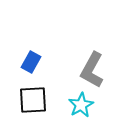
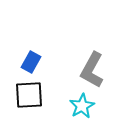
black square: moved 4 px left, 5 px up
cyan star: moved 1 px right, 1 px down
